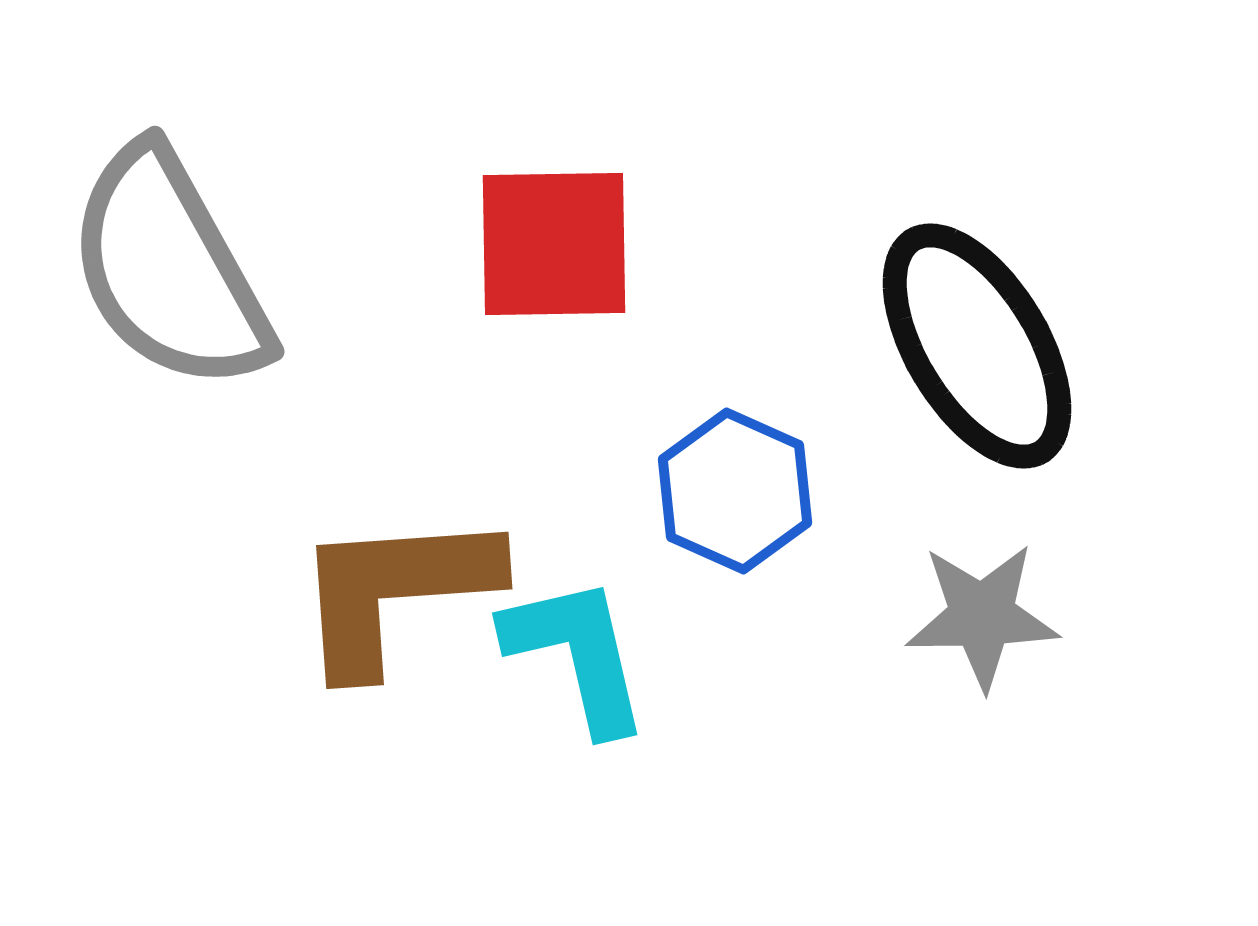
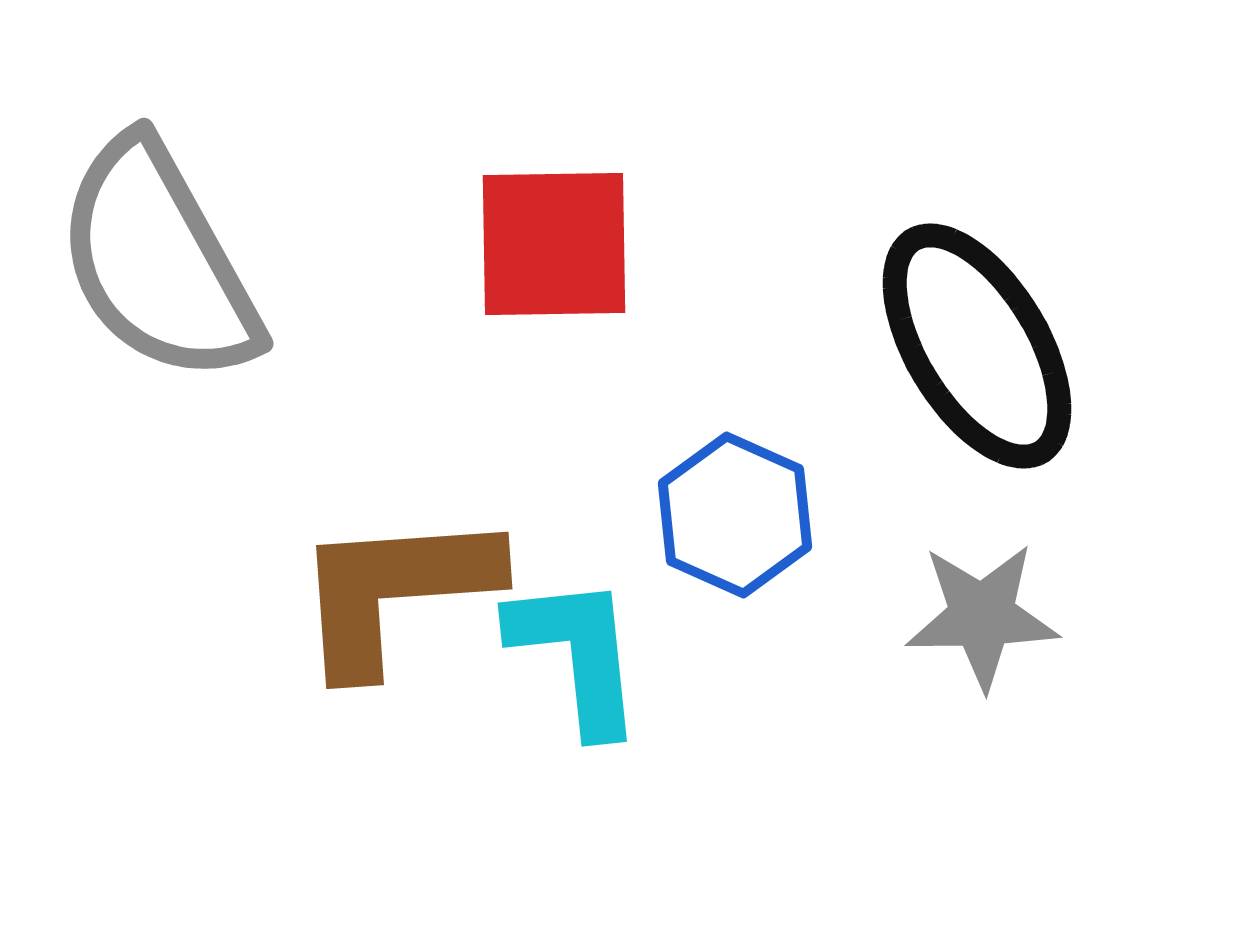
gray semicircle: moved 11 px left, 8 px up
blue hexagon: moved 24 px down
cyan L-shape: rotated 7 degrees clockwise
